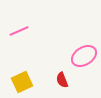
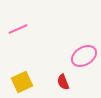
pink line: moved 1 px left, 2 px up
red semicircle: moved 1 px right, 2 px down
